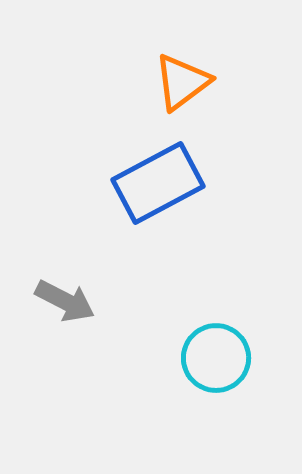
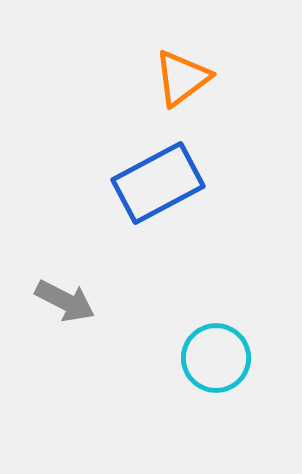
orange triangle: moved 4 px up
